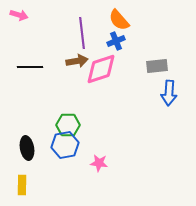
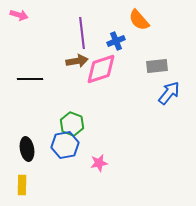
orange semicircle: moved 20 px right
black line: moved 12 px down
blue arrow: rotated 145 degrees counterclockwise
green hexagon: moved 4 px right, 1 px up; rotated 20 degrees clockwise
black ellipse: moved 1 px down
pink star: rotated 18 degrees counterclockwise
